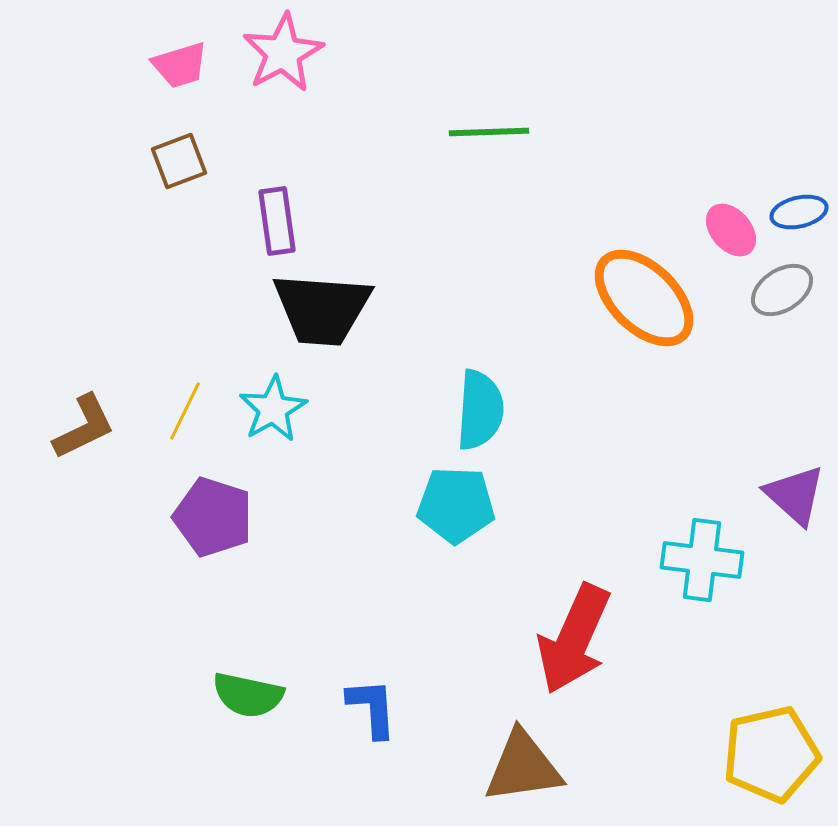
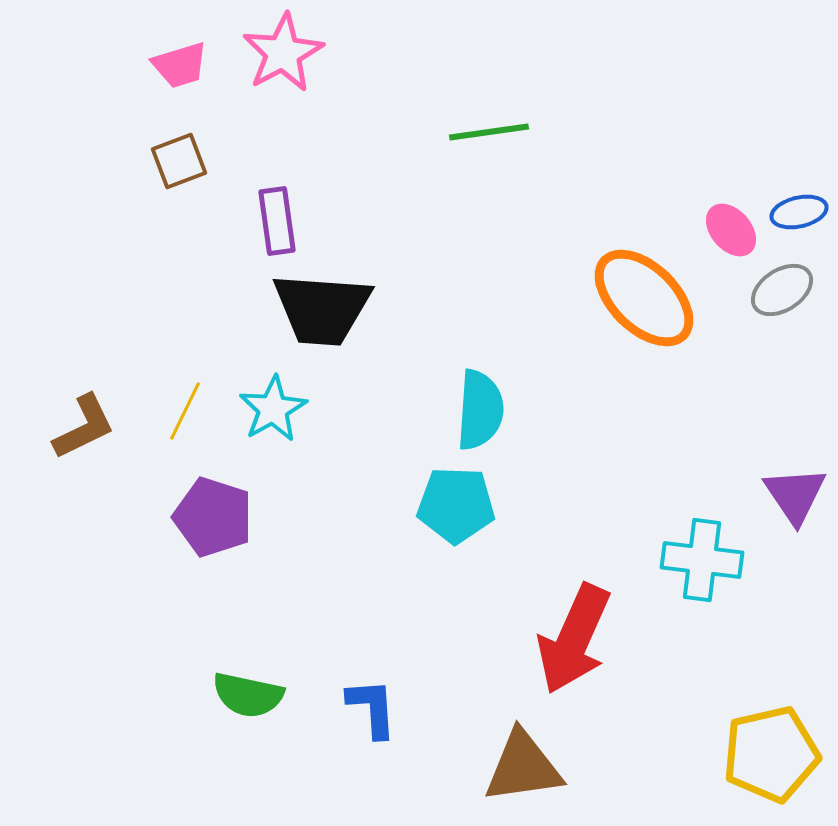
green line: rotated 6 degrees counterclockwise
purple triangle: rotated 14 degrees clockwise
